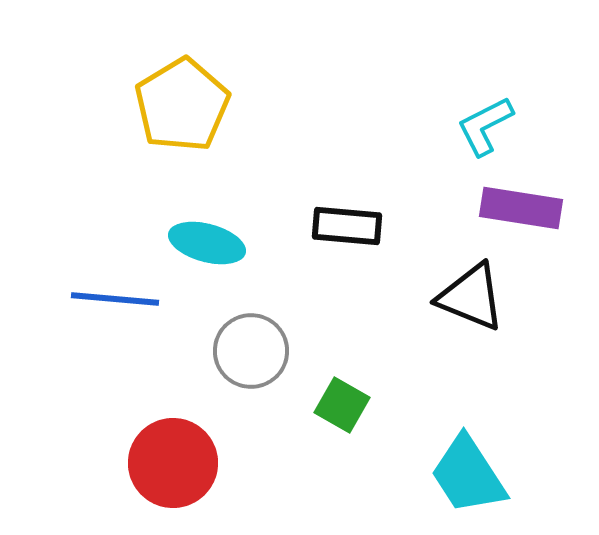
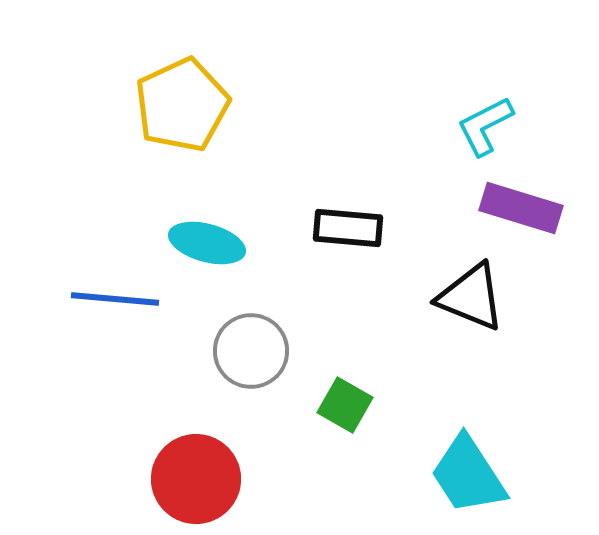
yellow pentagon: rotated 6 degrees clockwise
purple rectangle: rotated 8 degrees clockwise
black rectangle: moved 1 px right, 2 px down
green square: moved 3 px right
red circle: moved 23 px right, 16 px down
